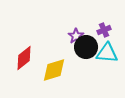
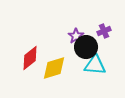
purple cross: moved 1 px down
cyan triangle: moved 12 px left, 12 px down
red diamond: moved 6 px right
yellow diamond: moved 2 px up
